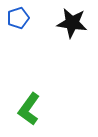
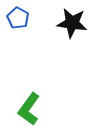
blue pentagon: rotated 25 degrees counterclockwise
